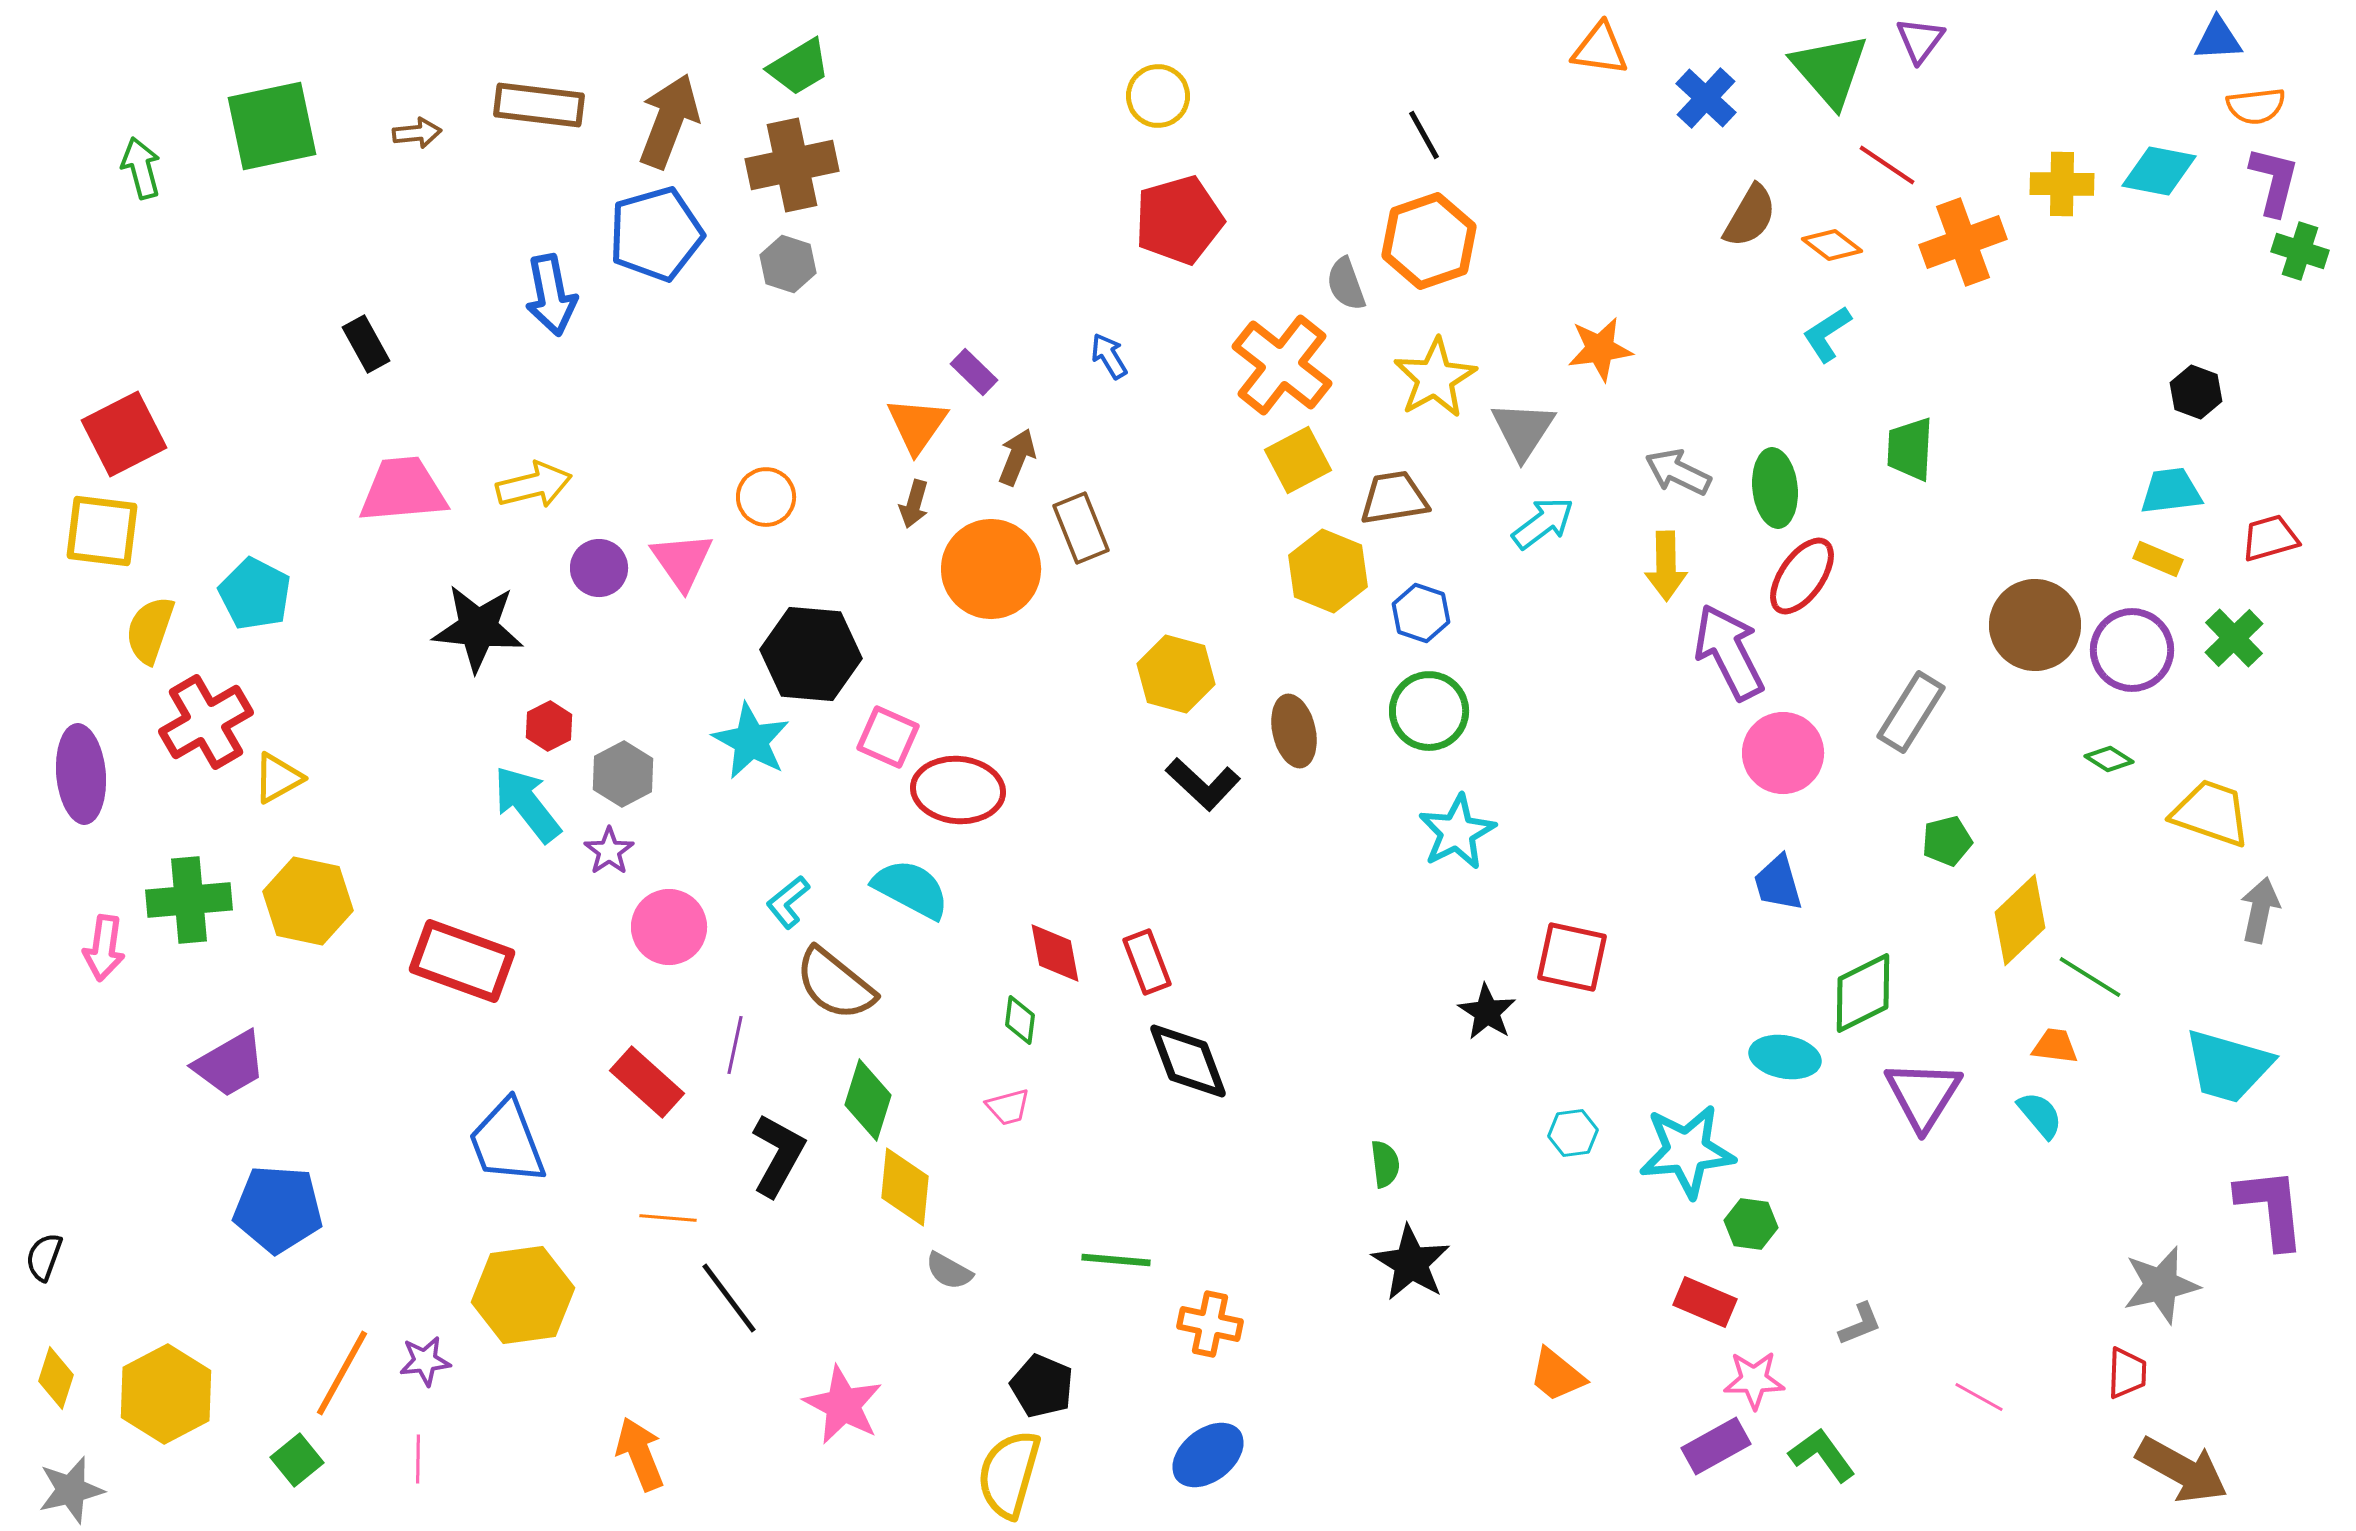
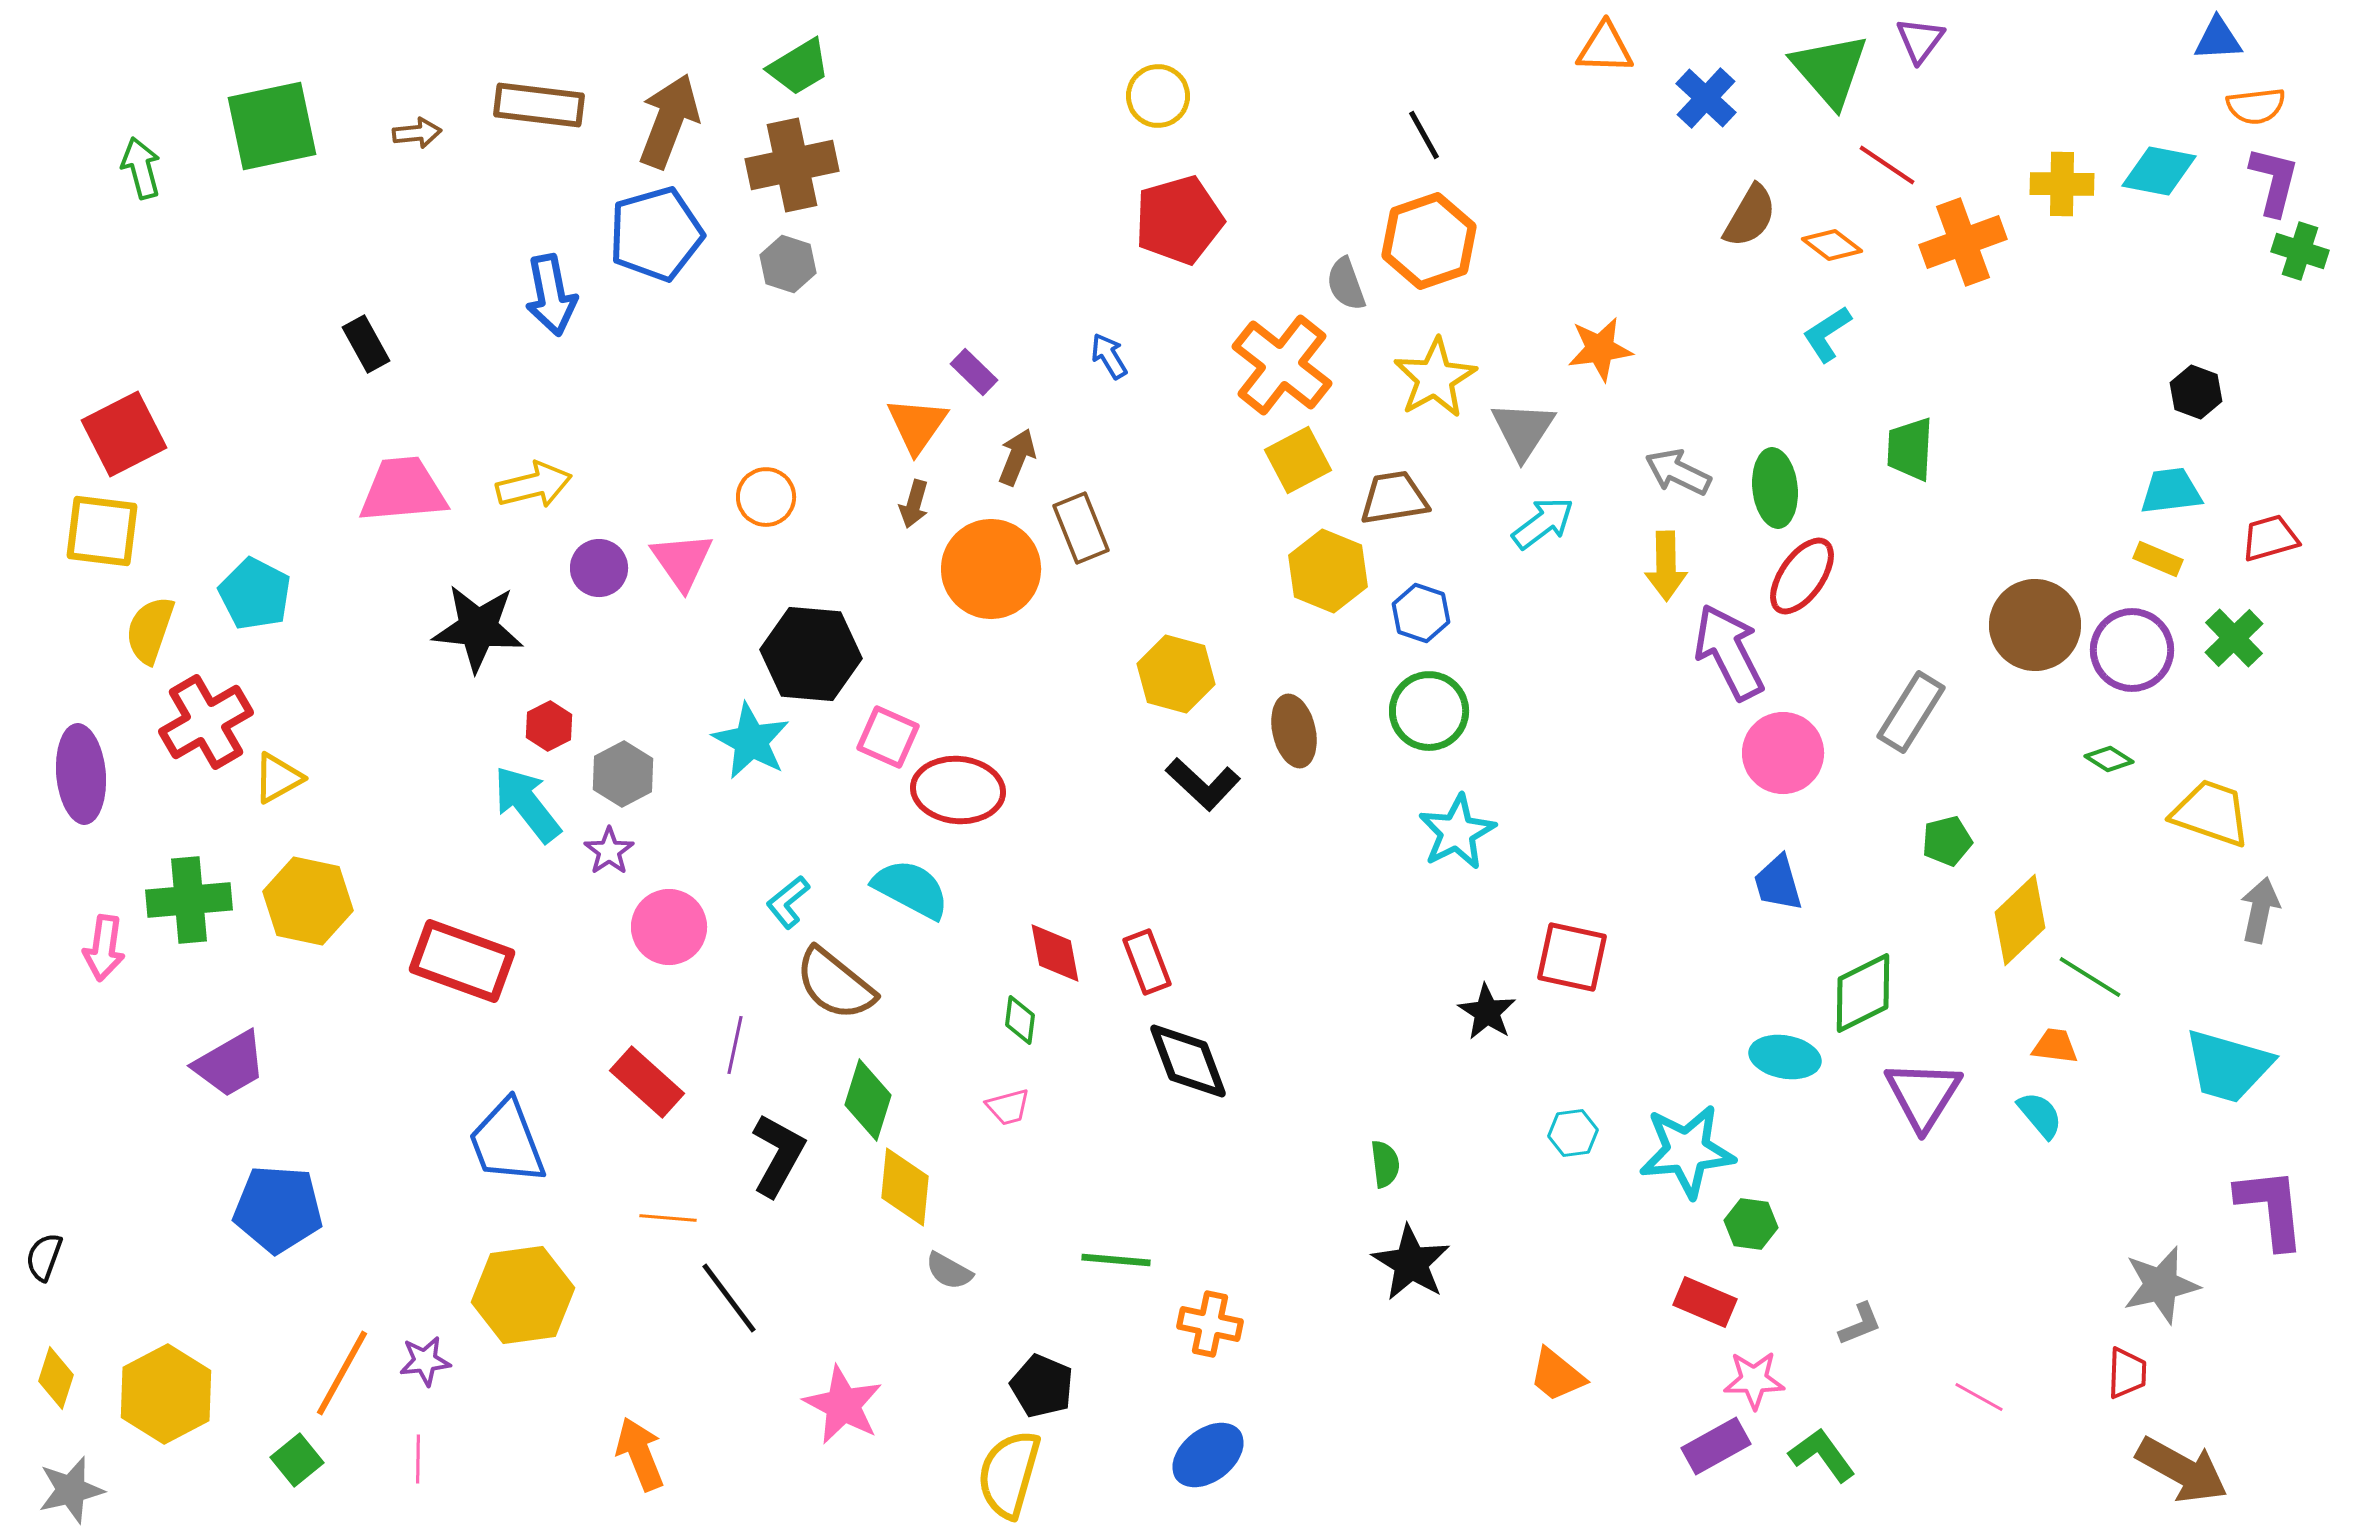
orange triangle at (1600, 49): moved 5 px right, 1 px up; rotated 6 degrees counterclockwise
